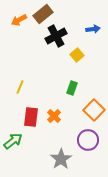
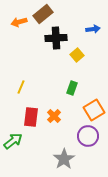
orange arrow: moved 2 px down; rotated 14 degrees clockwise
black cross: moved 2 px down; rotated 25 degrees clockwise
yellow line: moved 1 px right
orange square: rotated 15 degrees clockwise
purple circle: moved 4 px up
gray star: moved 3 px right
